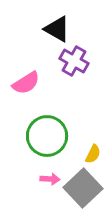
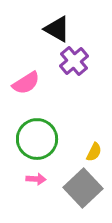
purple cross: rotated 20 degrees clockwise
green circle: moved 10 px left, 3 px down
yellow semicircle: moved 1 px right, 2 px up
pink arrow: moved 14 px left
